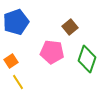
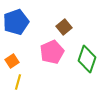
brown square: moved 6 px left
pink pentagon: rotated 30 degrees counterclockwise
orange square: moved 1 px right
yellow line: rotated 49 degrees clockwise
